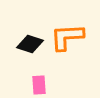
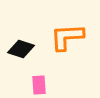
black diamond: moved 9 px left, 5 px down
